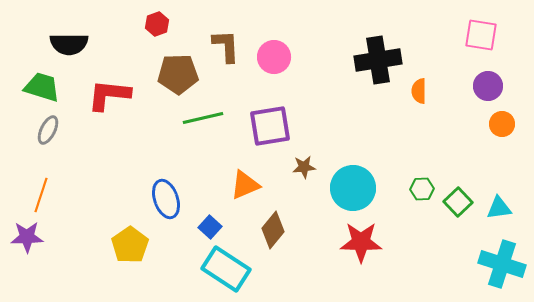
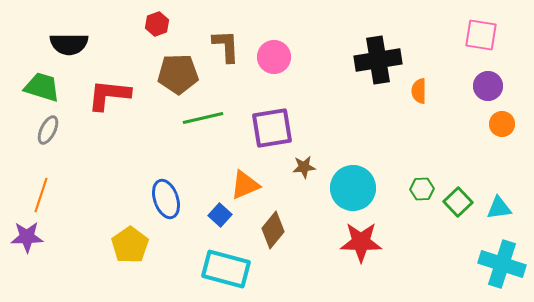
purple square: moved 2 px right, 2 px down
blue square: moved 10 px right, 12 px up
cyan rectangle: rotated 18 degrees counterclockwise
